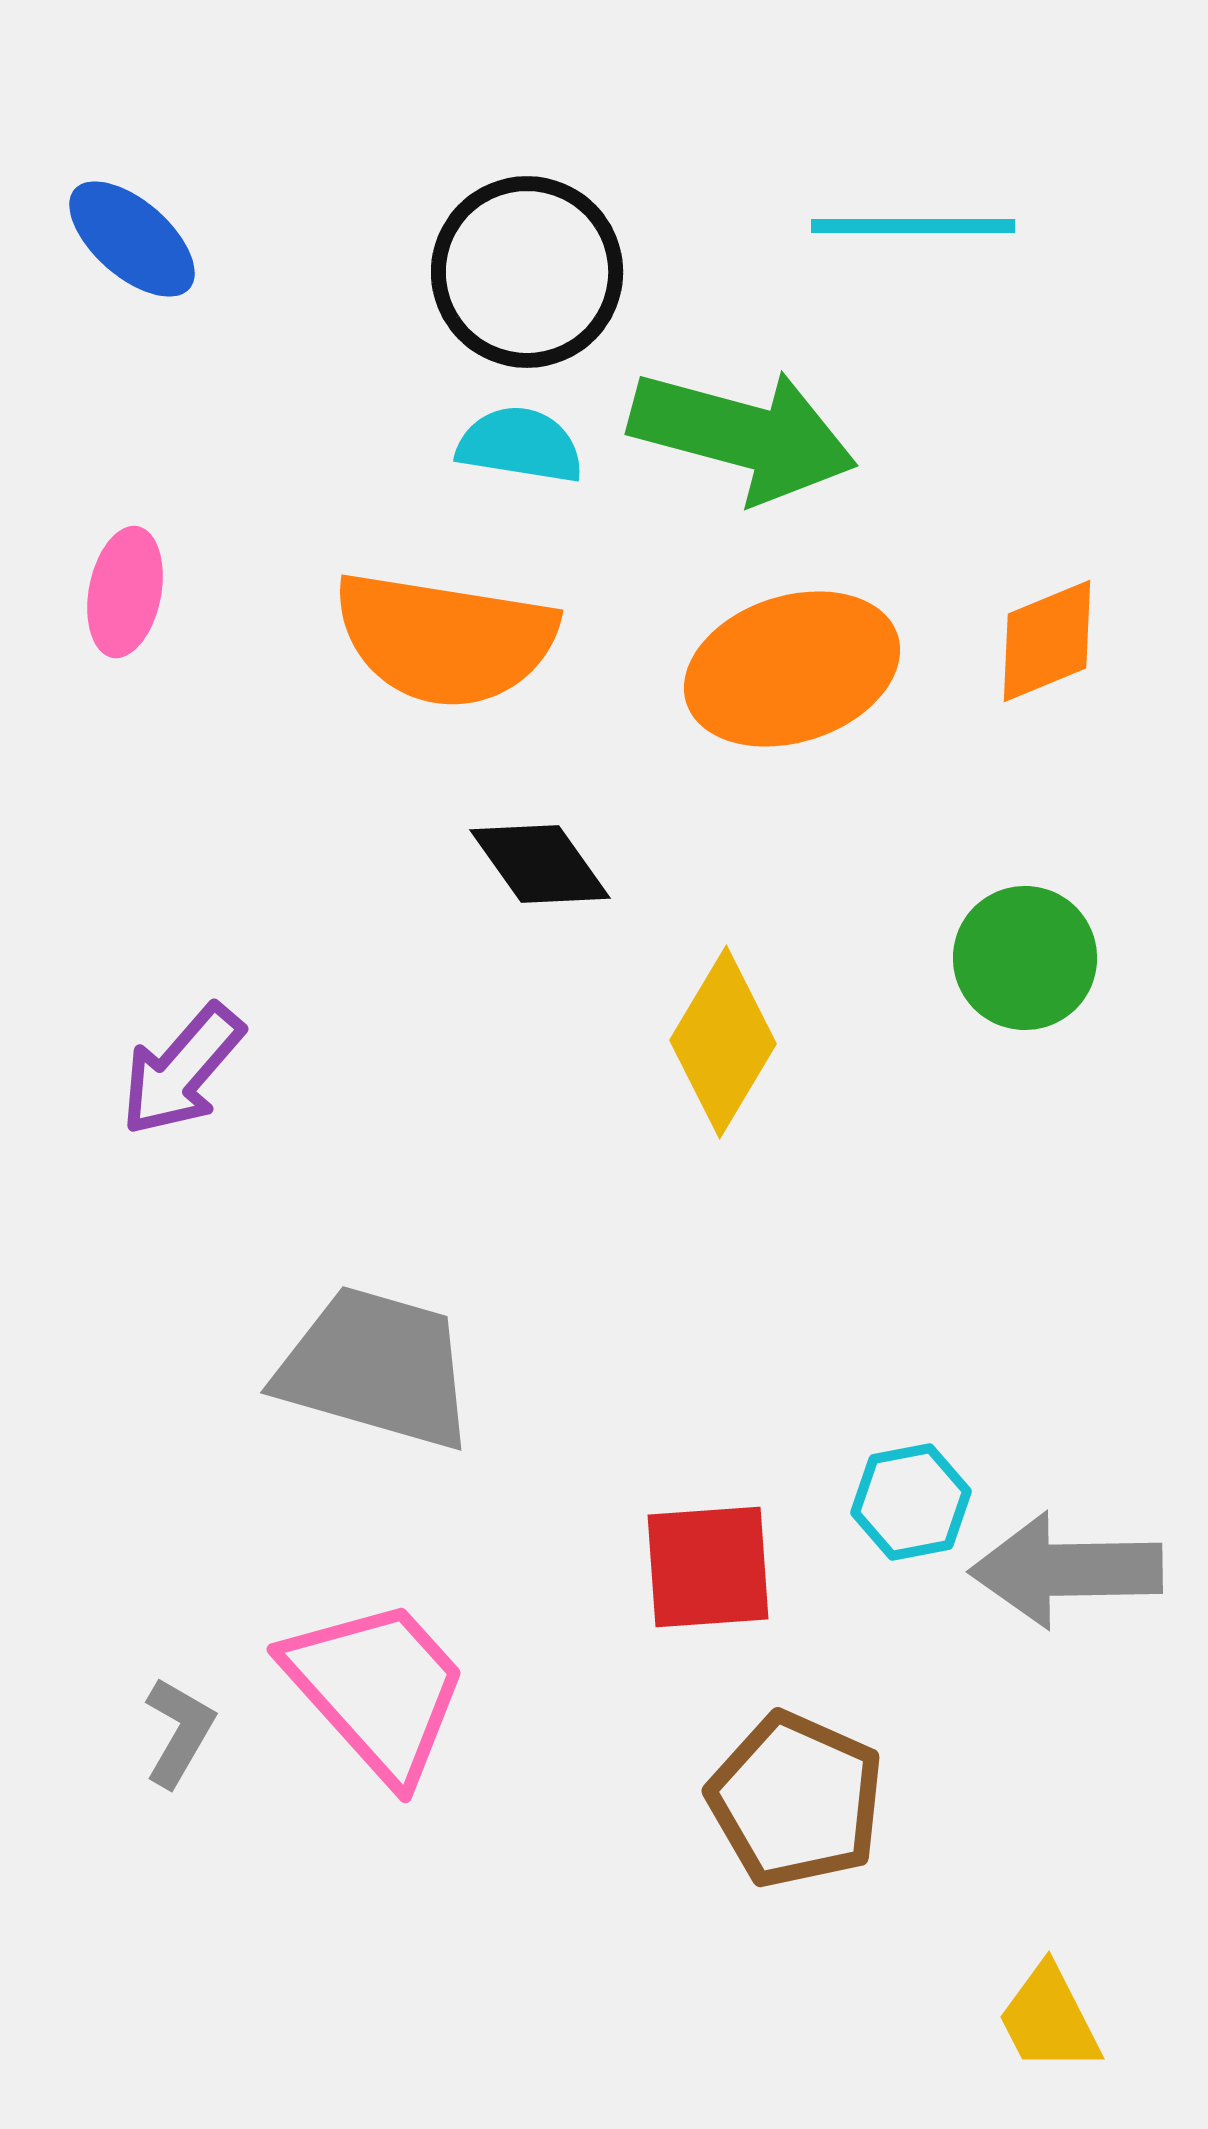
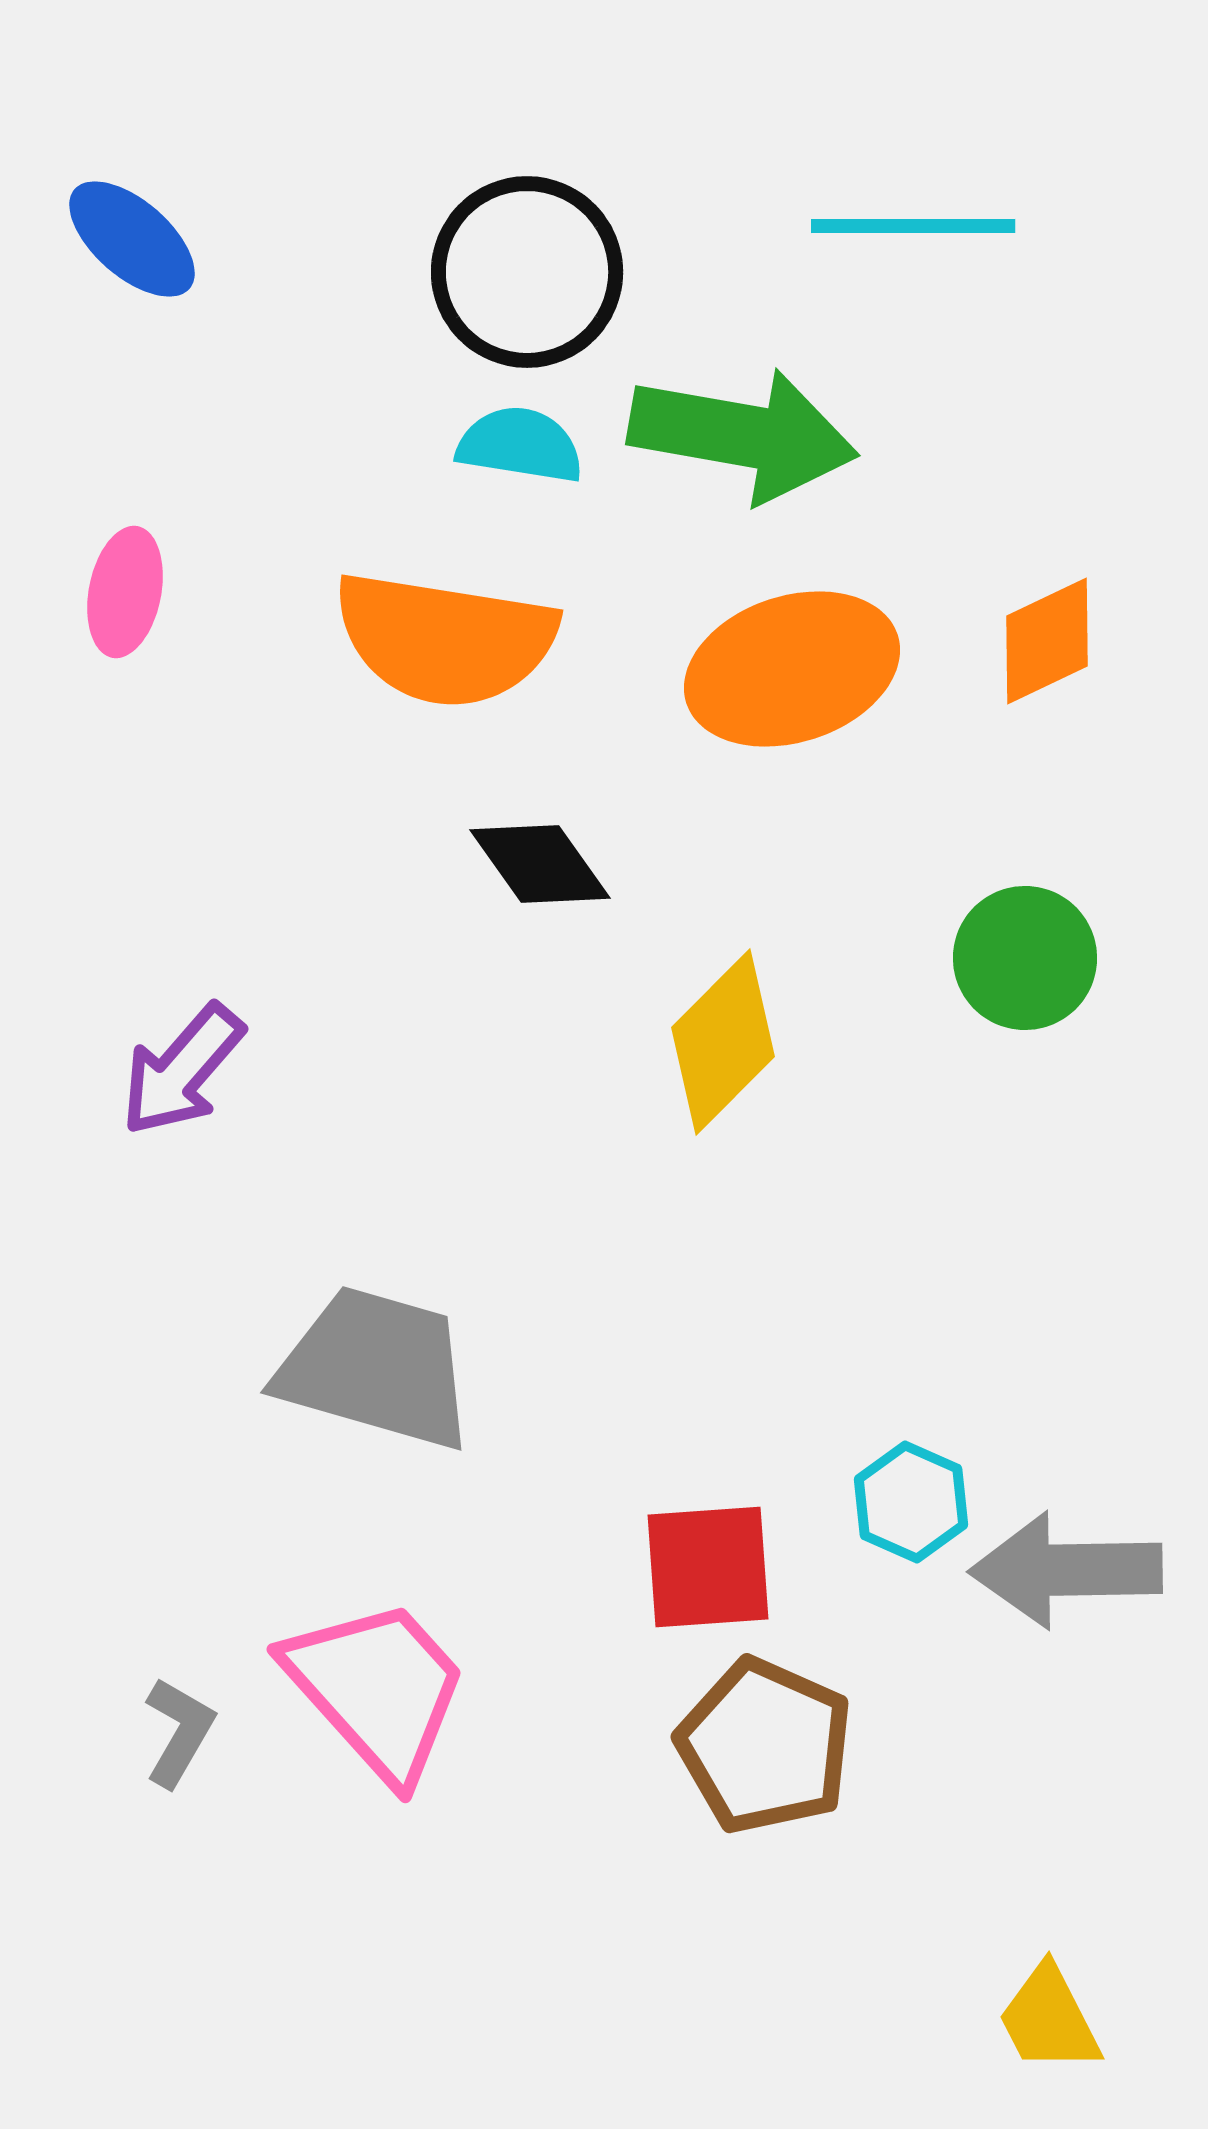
green arrow: rotated 5 degrees counterclockwise
orange diamond: rotated 3 degrees counterclockwise
yellow diamond: rotated 14 degrees clockwise
cyan hexagon: rotated 25 degrees counterclockwise
brown pentagon: moved 31 px left, 54 px up
